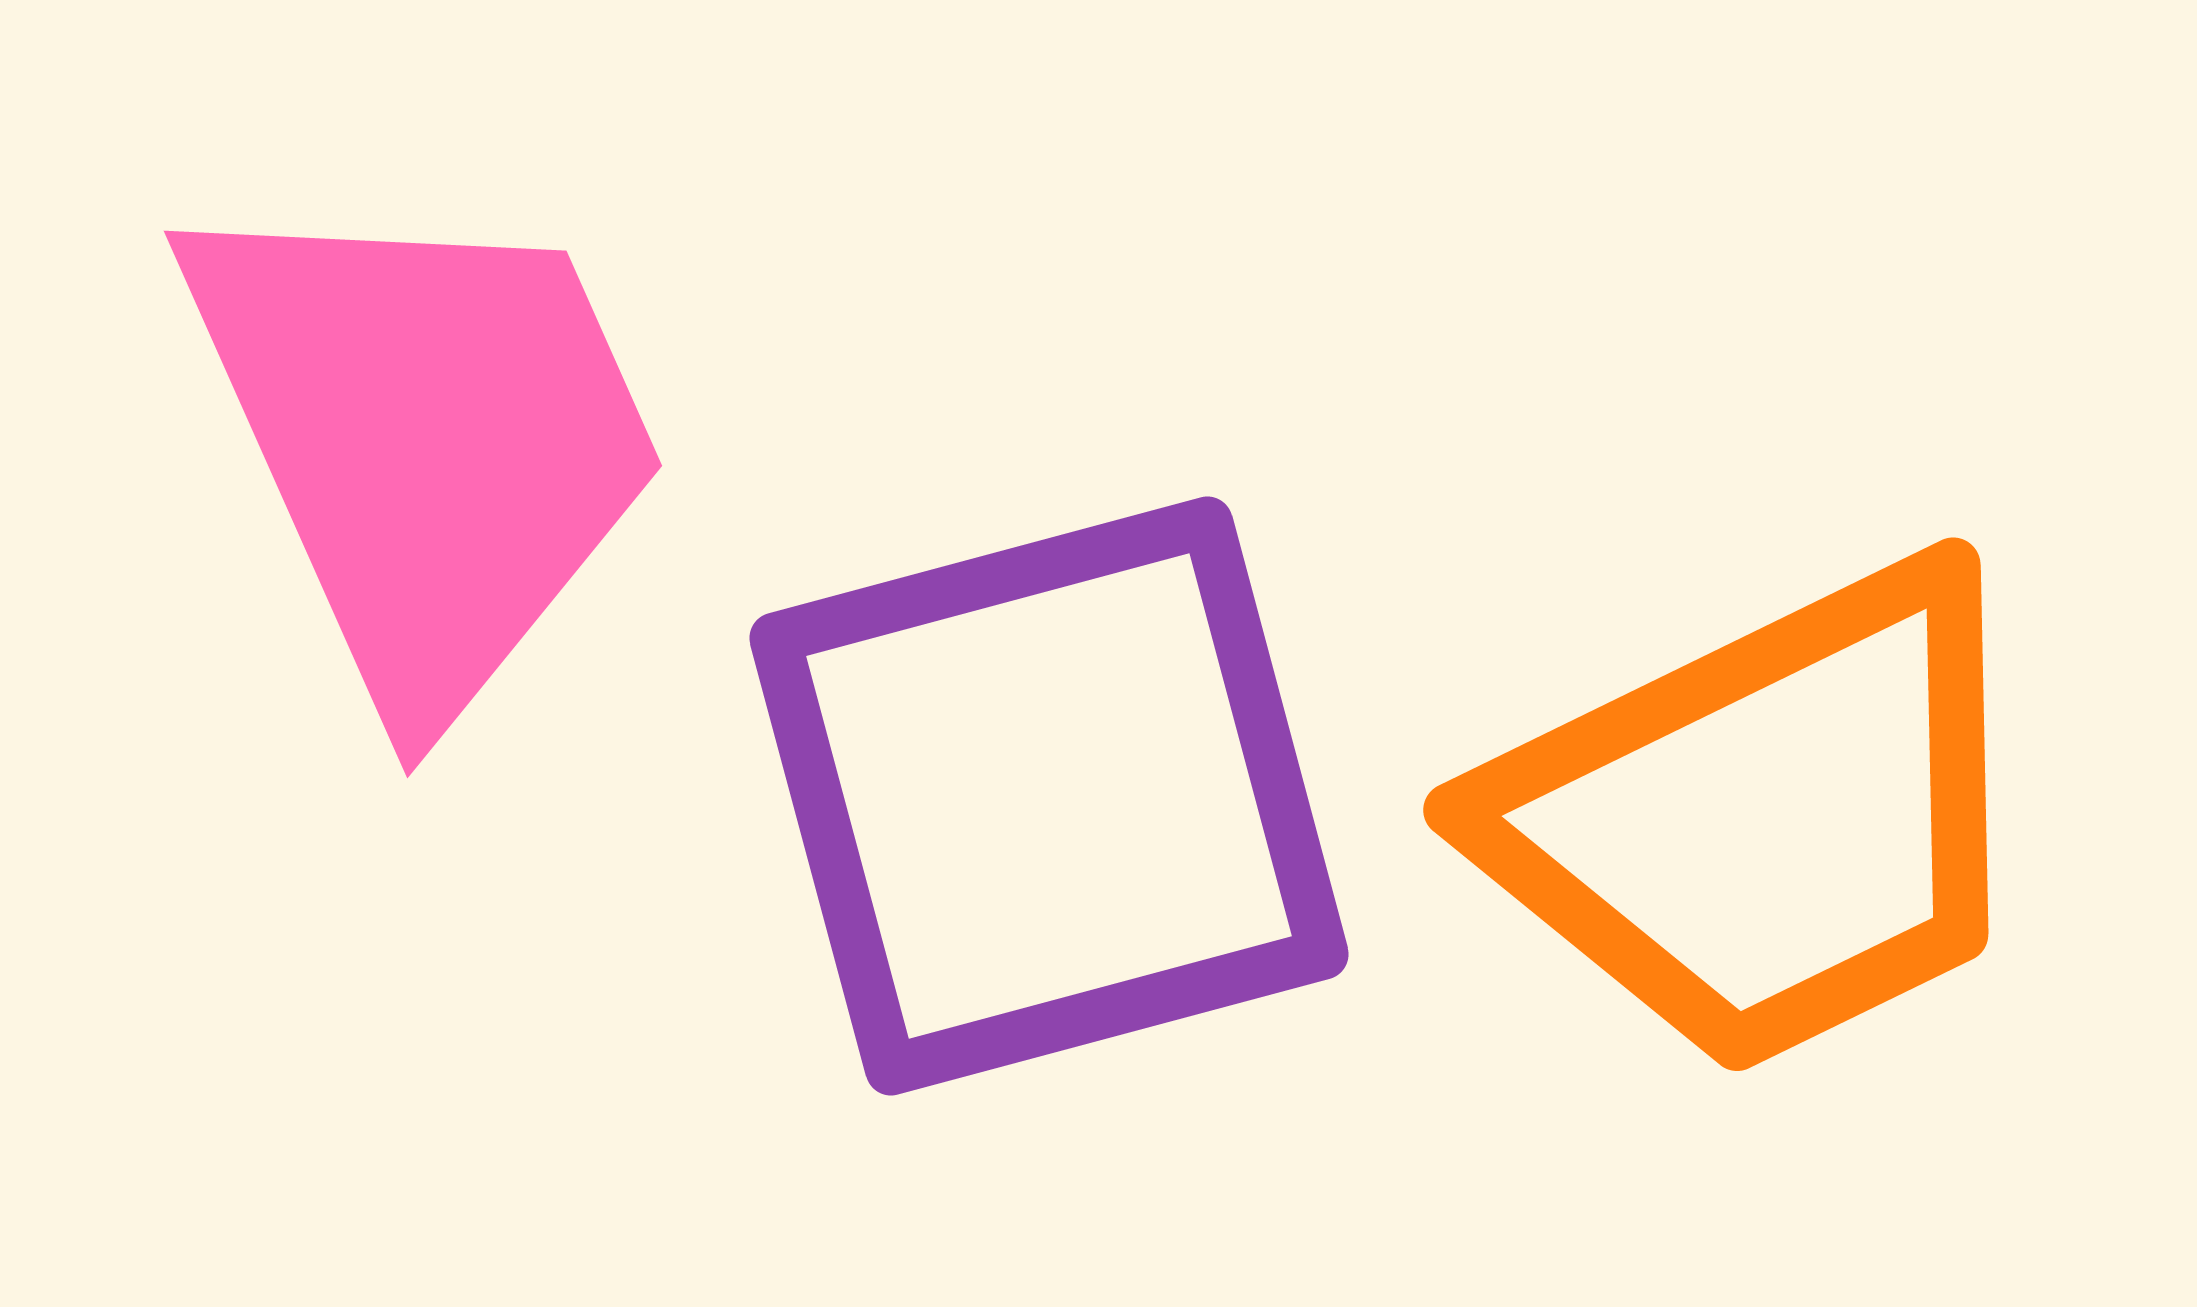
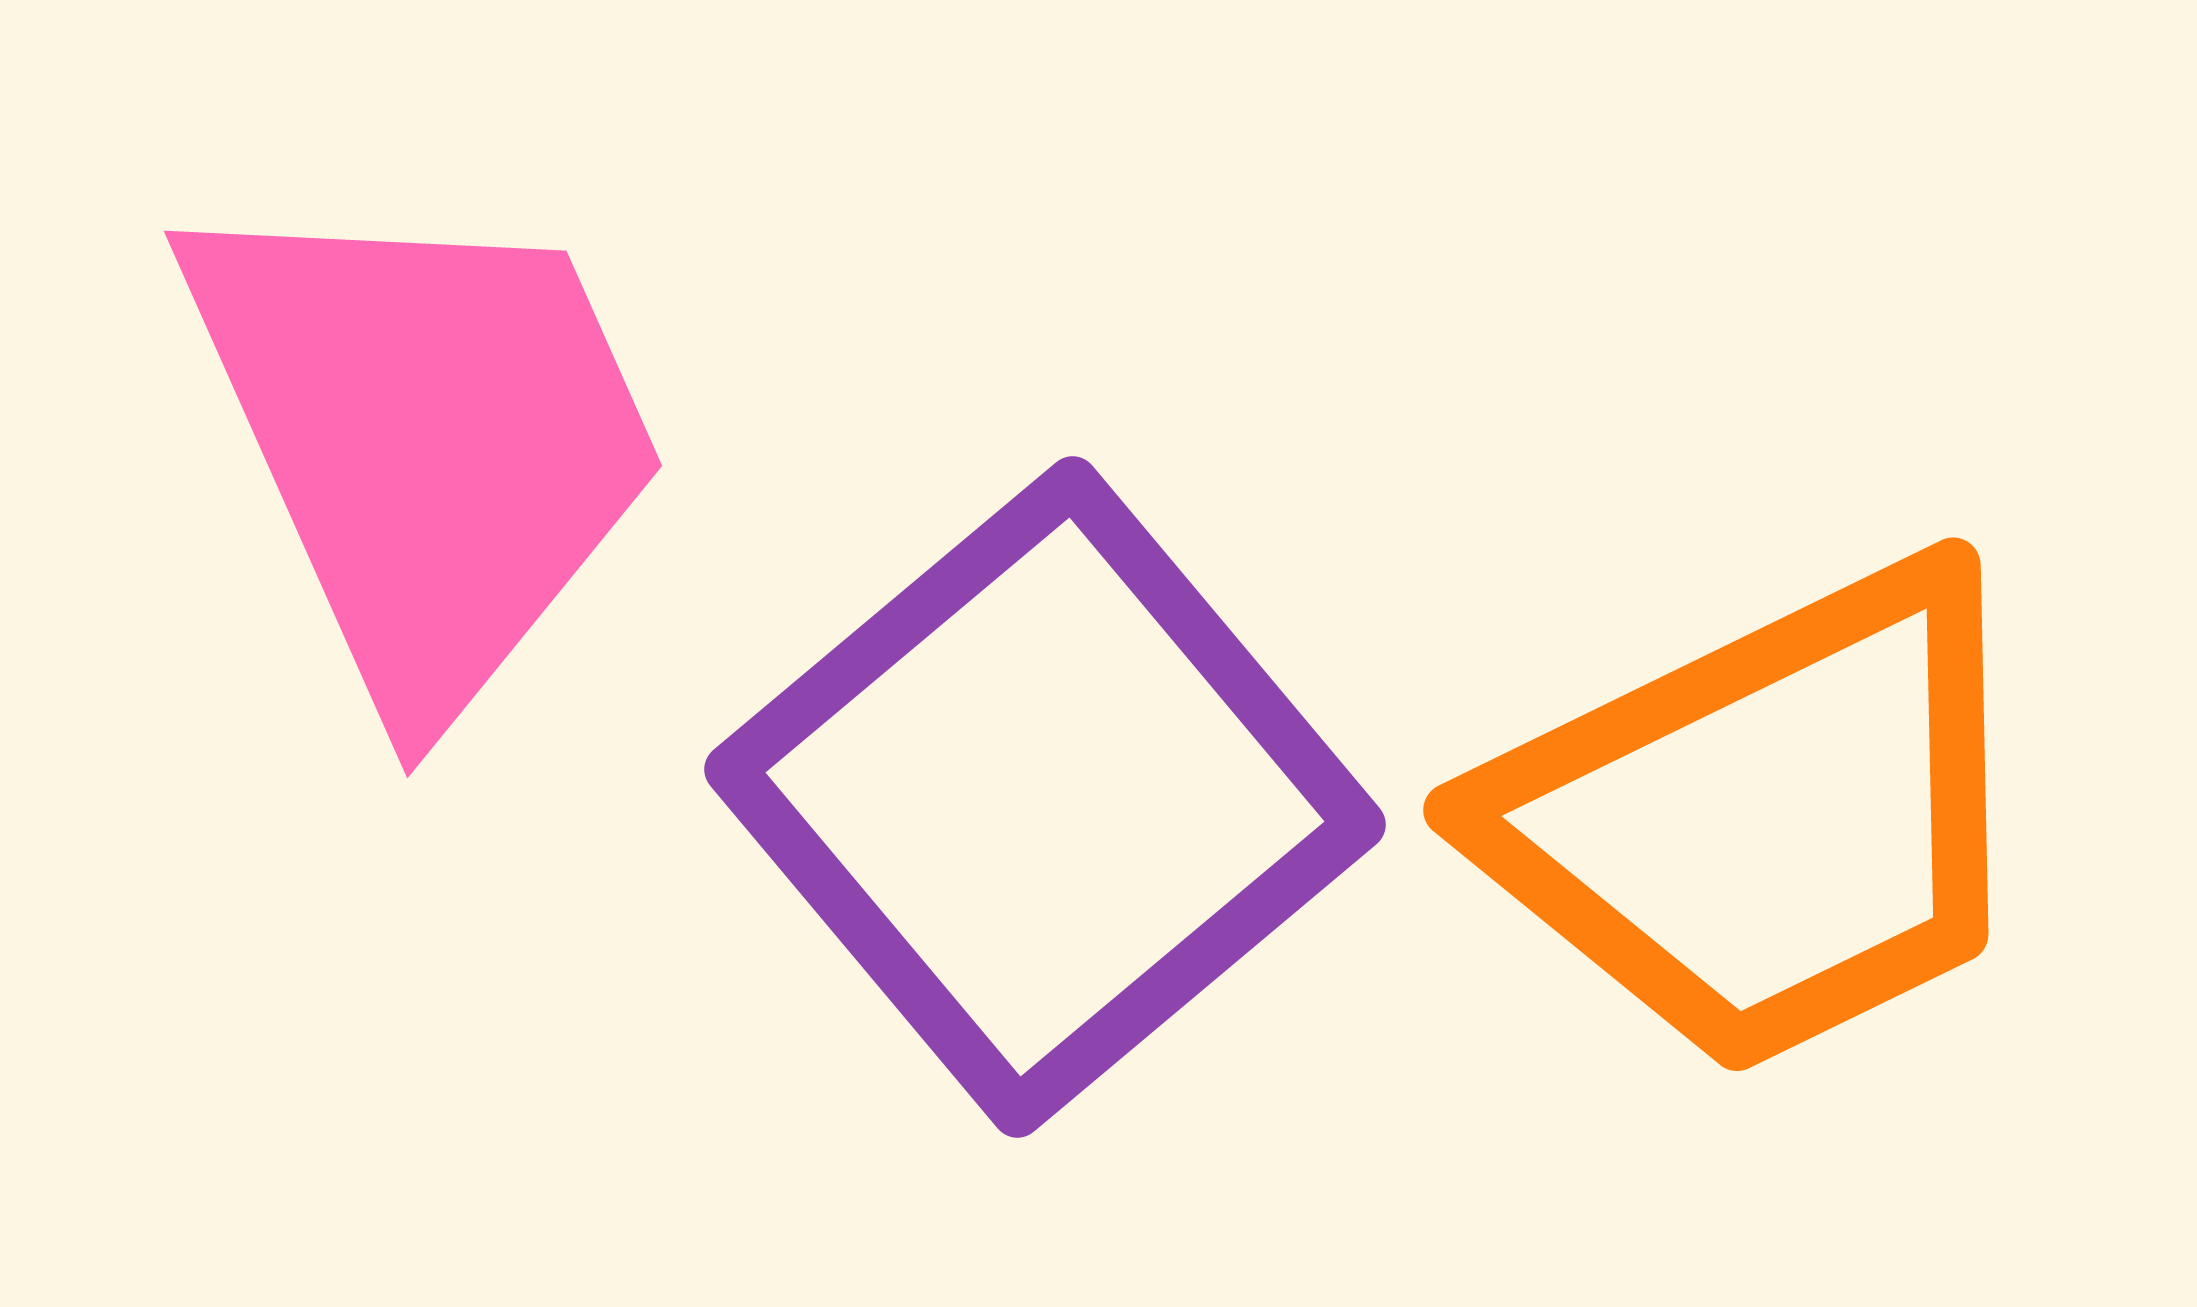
purple square: moved 4 px left, 1 px down; rotated 25 degrees counterclockwise
